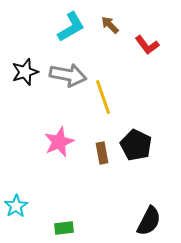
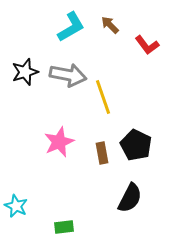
cyan star: rotated 15 degrees counterclockwise
black semicircle: moved 19 px left, 23 px up
green rectangle: moved 1 px up
